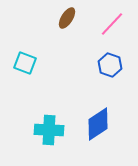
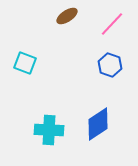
brown ellipse: moved 2 px up; rotated 25 degrees clockwise
